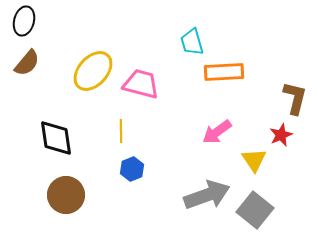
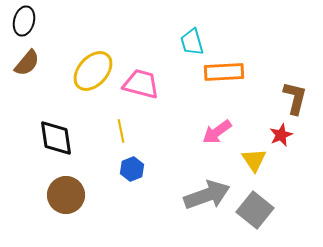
yellow line: rotated 10 degrees counterclockwise
